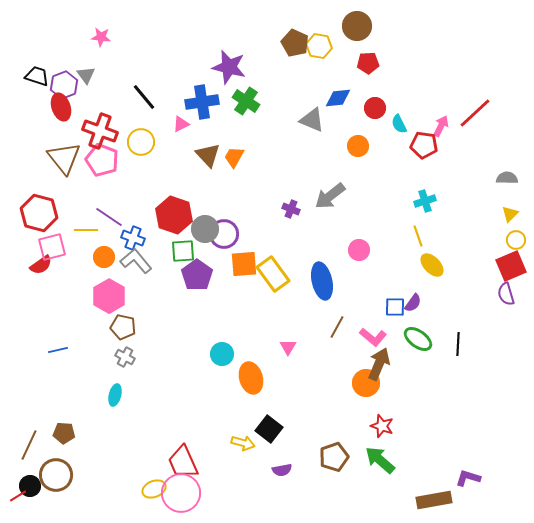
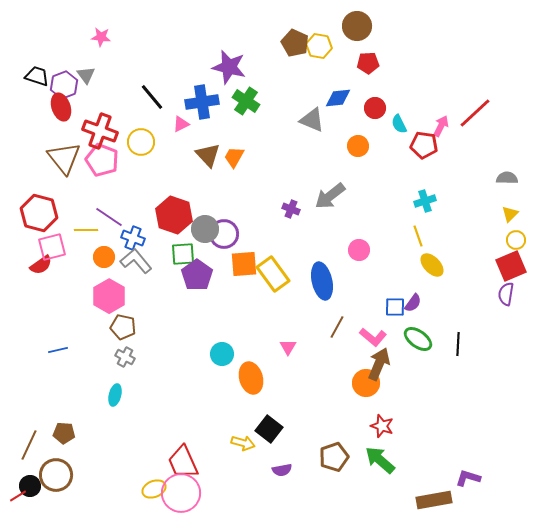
black line at (144, 97): moved 8 px right
green square at (183, 251): moved 3 px down
purple semicircle at (506, 294): rotated 25 degrees clockwise
